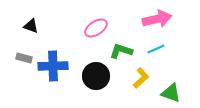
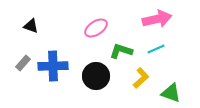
gray rectangle: moved 1 px left, 5 px down; rotated 63 degrees counterclockwise
